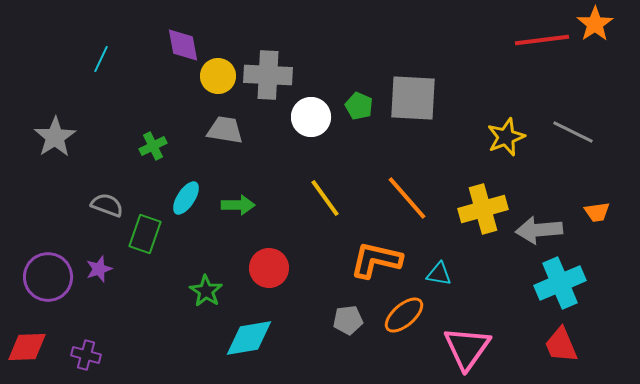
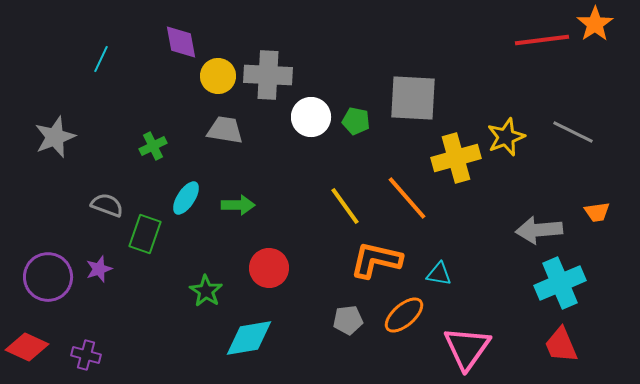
purple diamond: moved 2 px left, 3 px up
green pentagon: moved 3 px left, 15 px down; rotated 12 degrees counterclockwise
gray star: rotated 12 degrees clockwise
yellow line: moved 20 px right, 8 px down
yellow cross: moved 27 px left, 51 px up
red diamond: rotated 27 degrees clockwise
